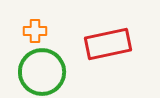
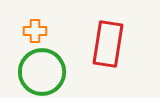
red rectangle: rotated 69 degrees counterclockwise
